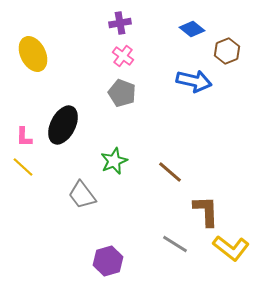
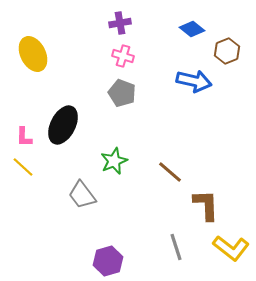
pink cross: rotated 20 degrees counterclockwise
brown L-shape: moved 6 px up
gray line: moved 1 px right, 3 px down; rotated 40 degrees clockwise
